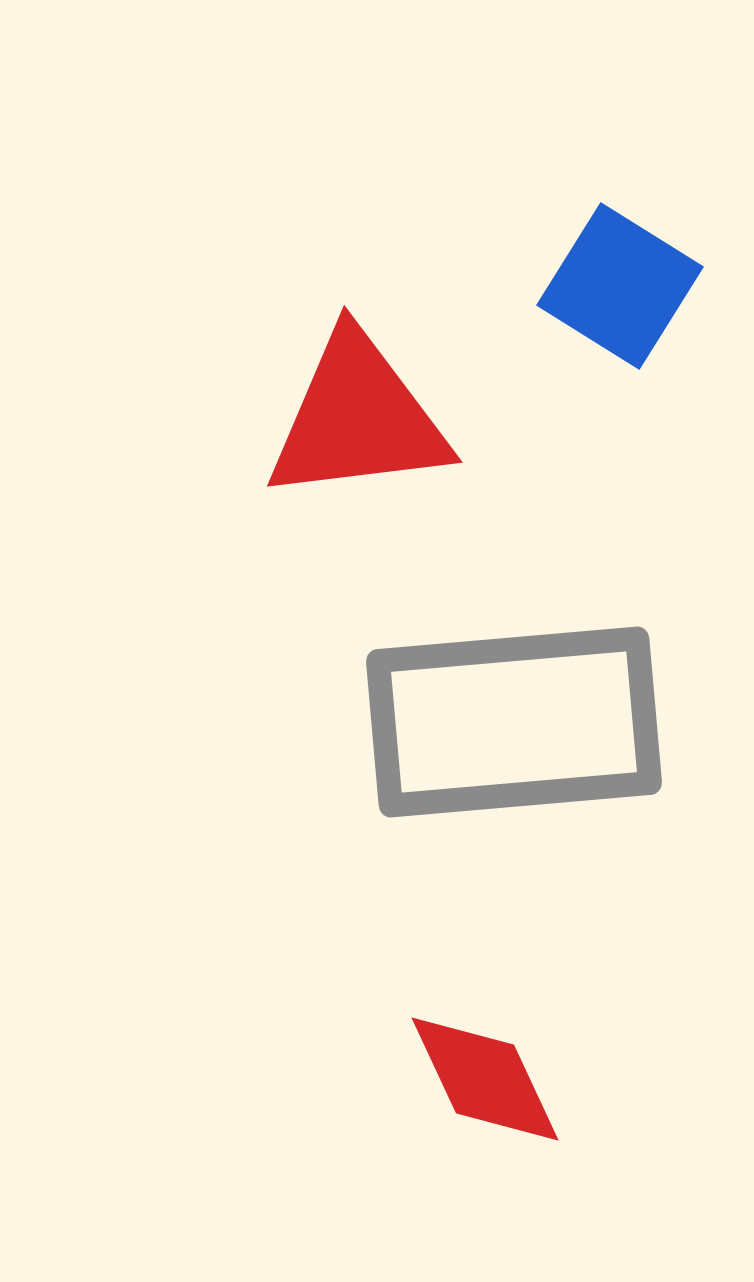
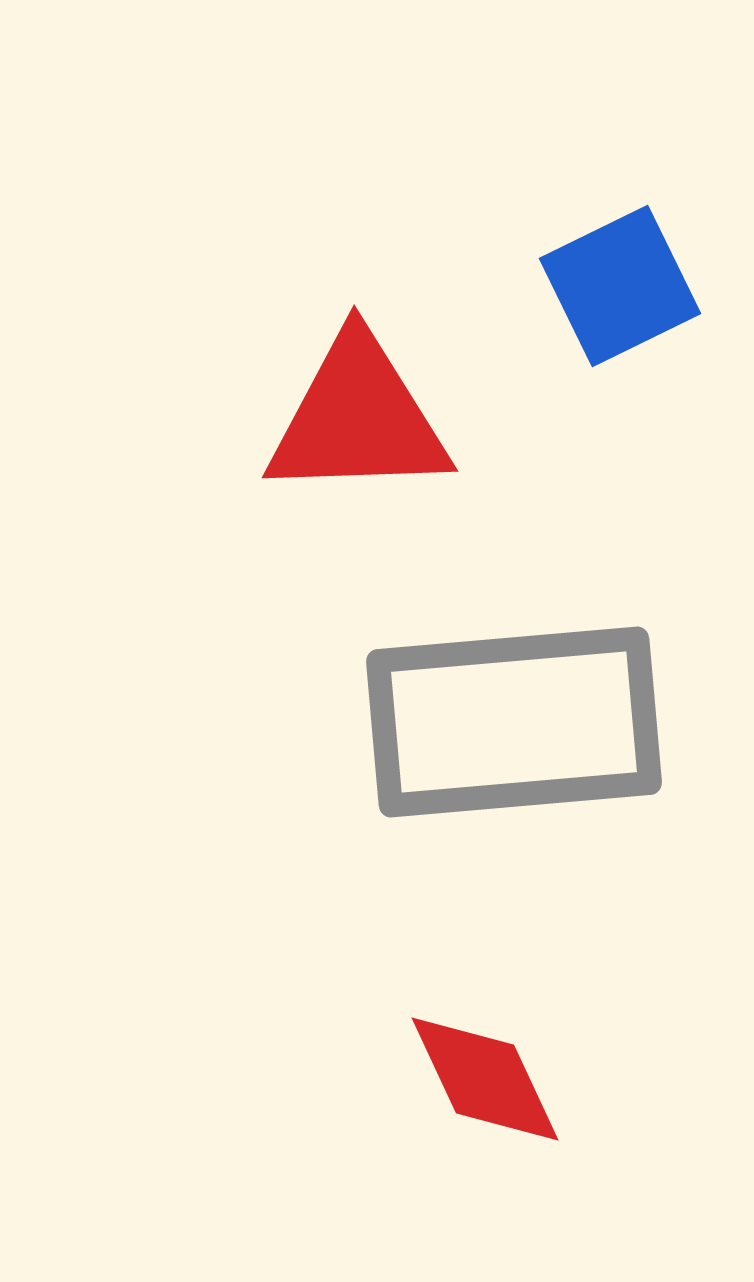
blue square: rotated 32 degrees clockwise
red triangle: rotated 5 degrees clockwise
